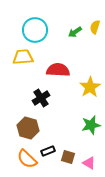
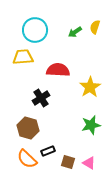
brown square: moved 5 px down
